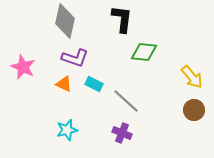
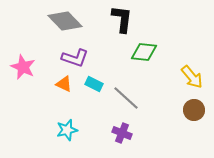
gray diamond: rotated 56 degrees counterclockwise
gray line: moved 3 px up
